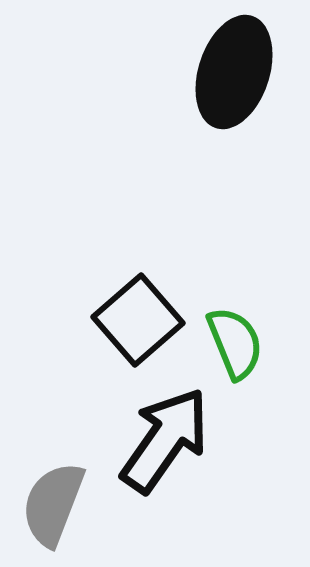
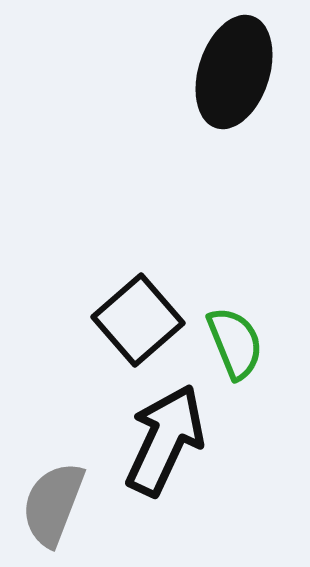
black arrow: rotated 10 degrees counterclockwise
